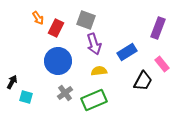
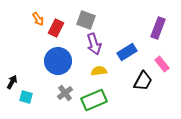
orange arrow: moved 1 px down
